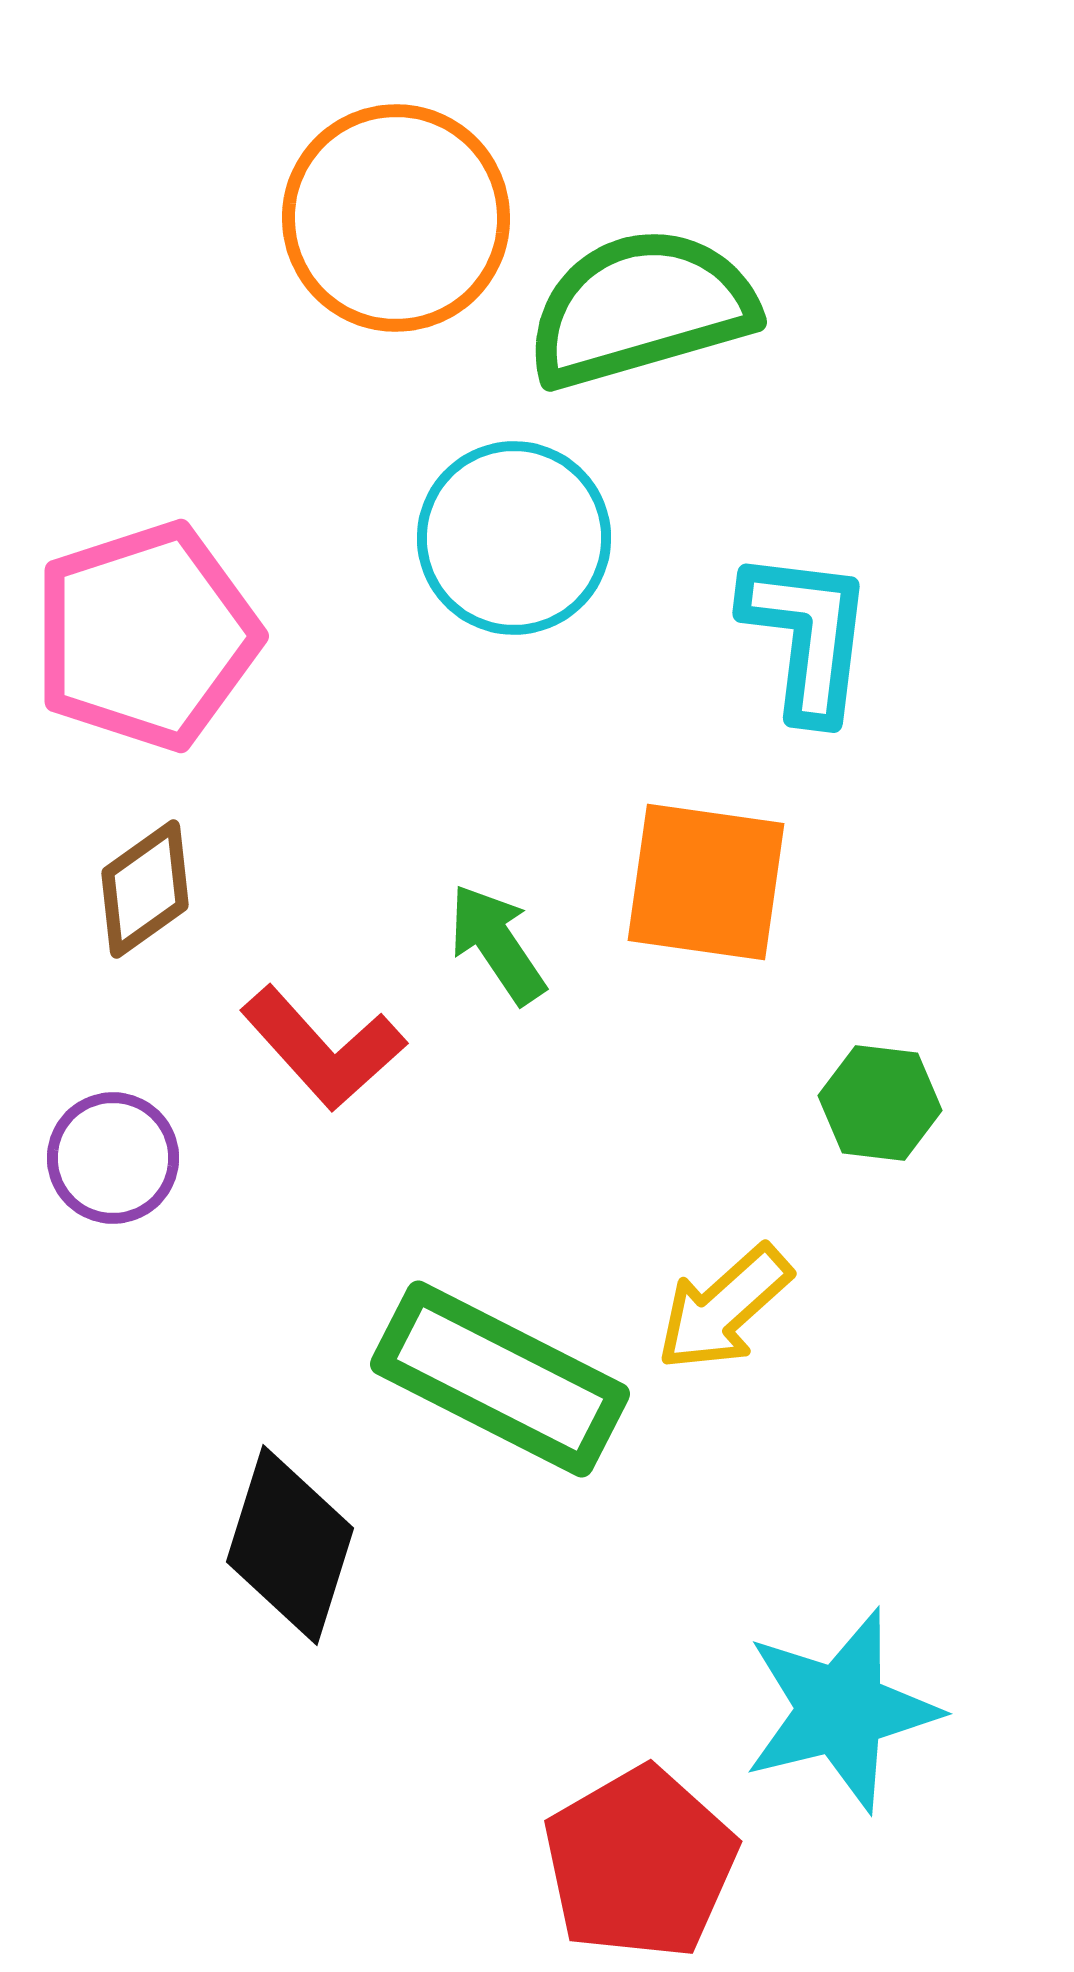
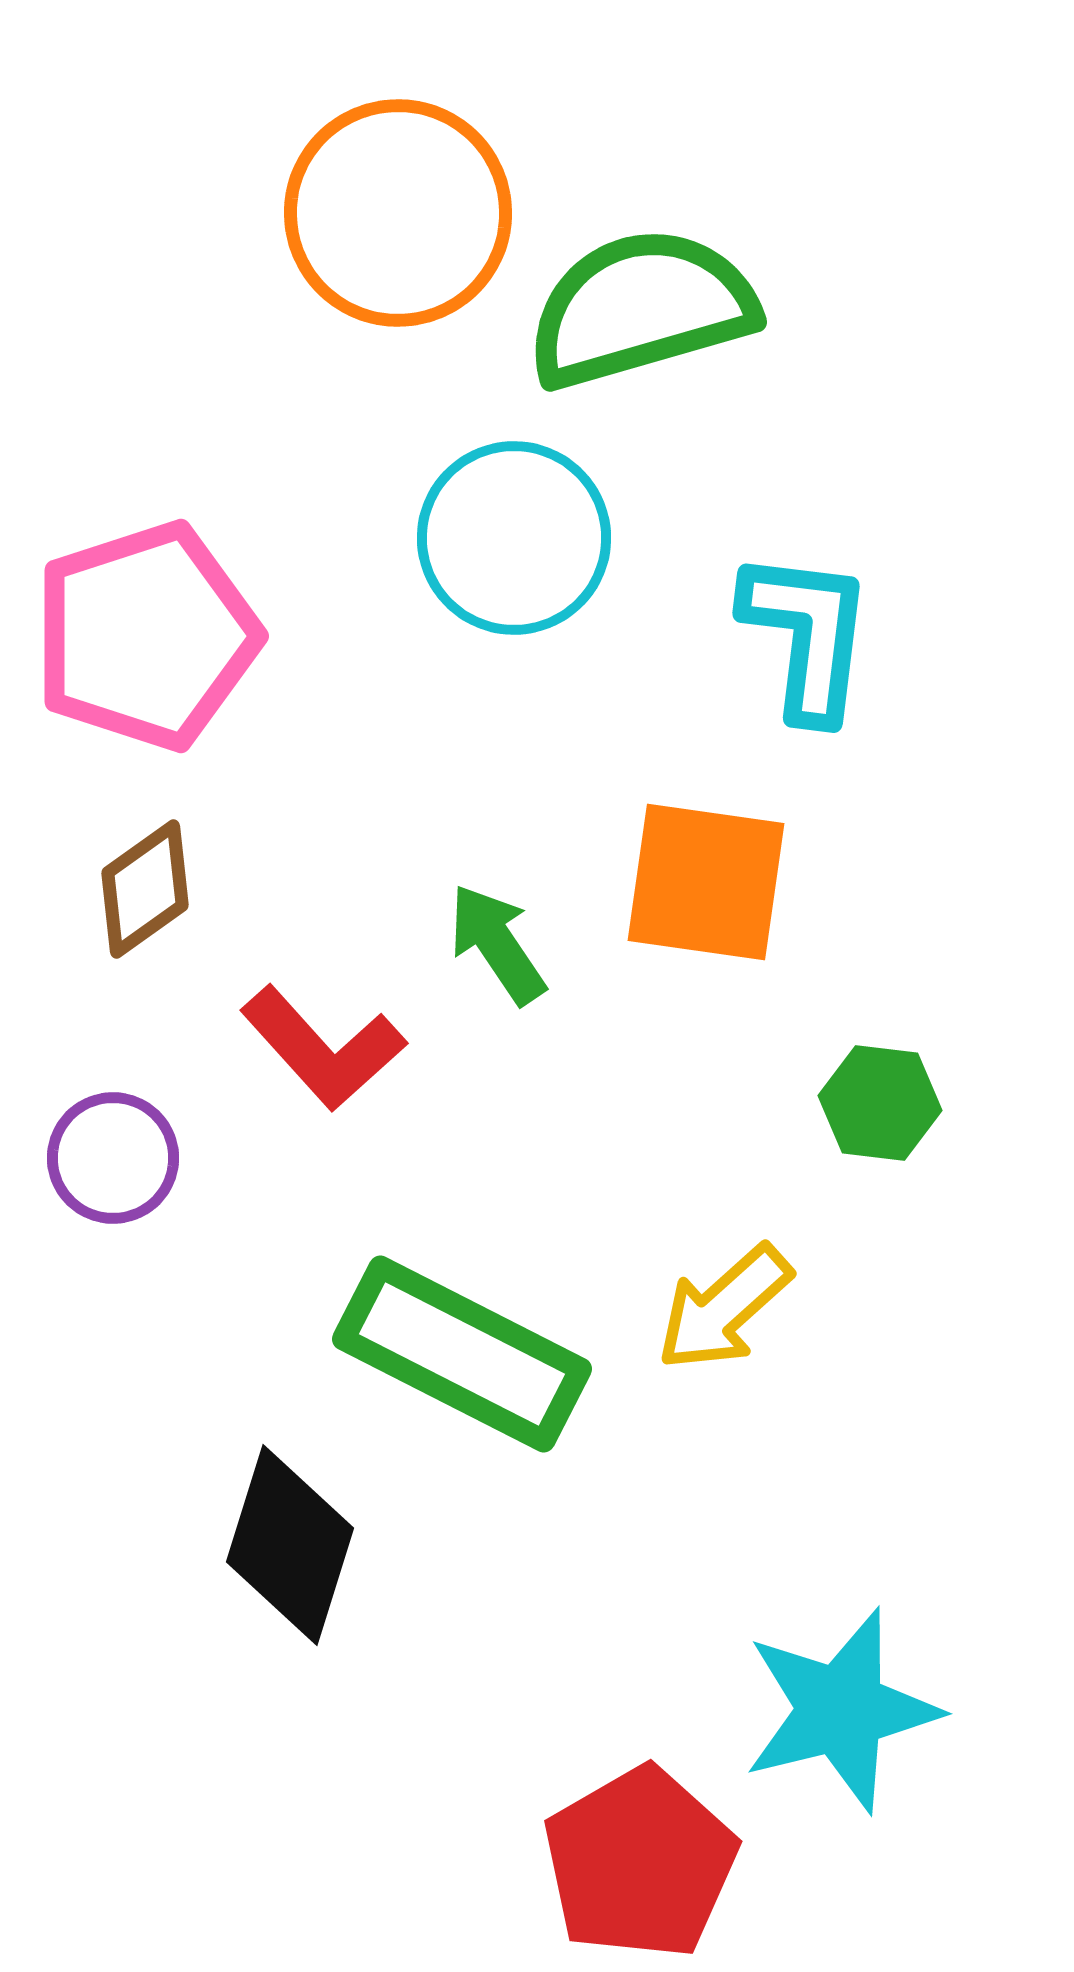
orange circle: moved 2 px right, 5 px up
green rectangle: moved 38 px left, 25 px up
